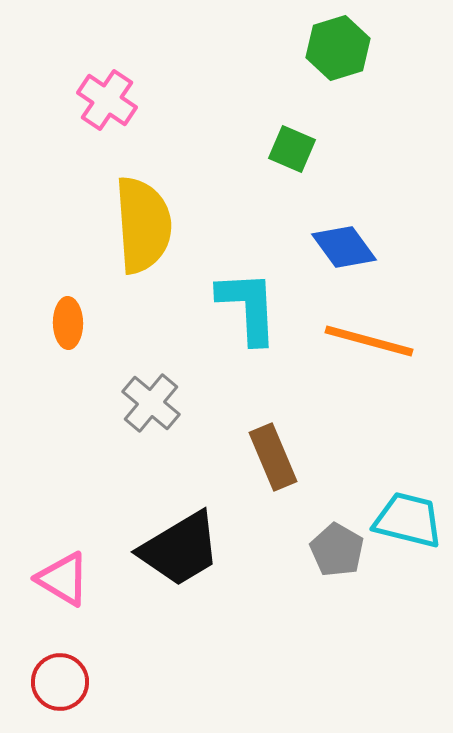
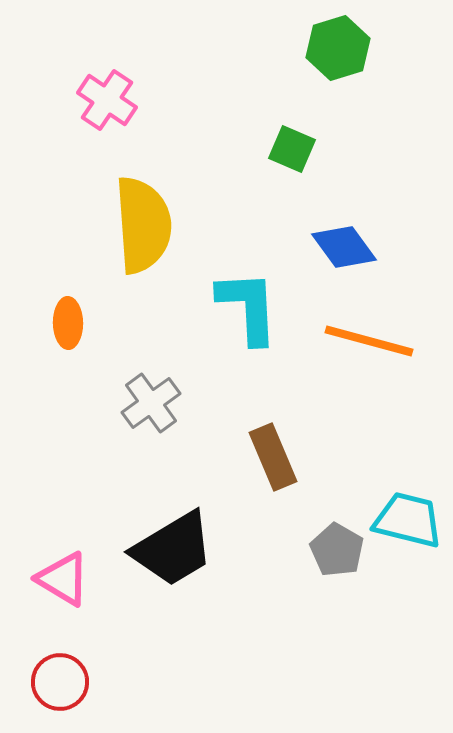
gray cross: rotated 14 degrees clockwise
black trapezoid: moved 7 px left
